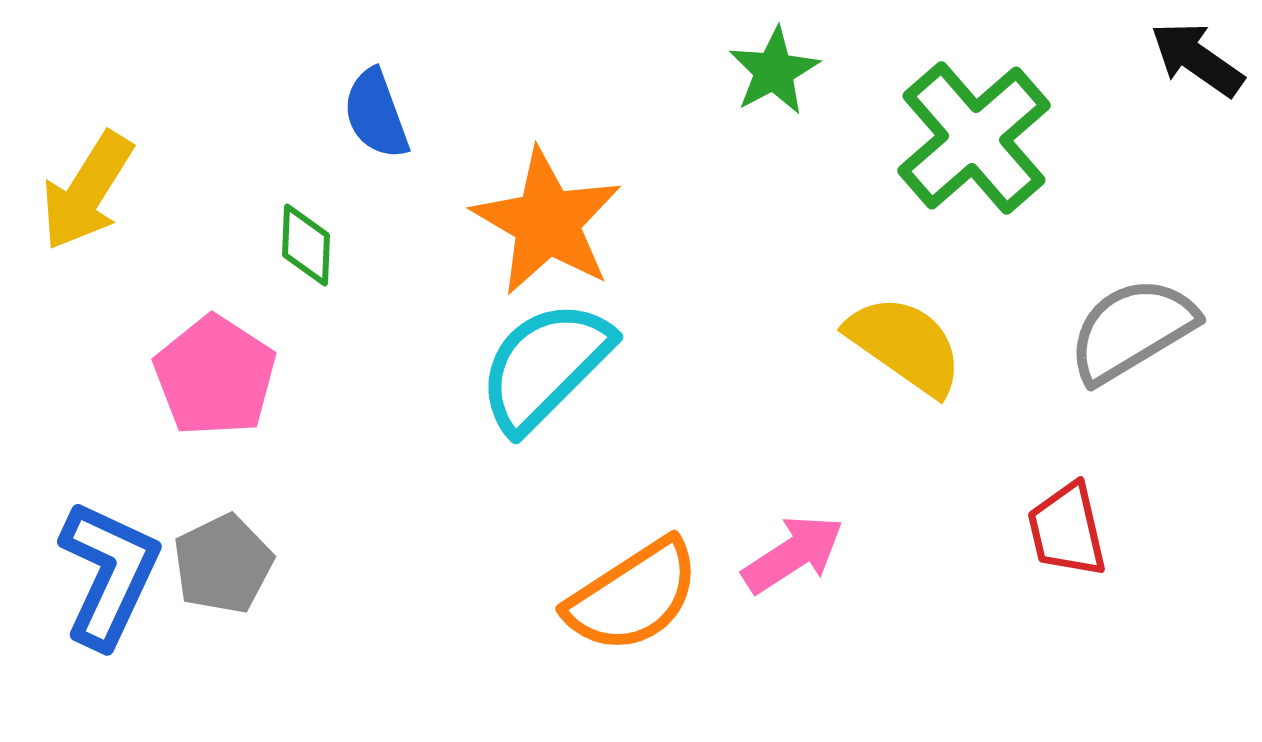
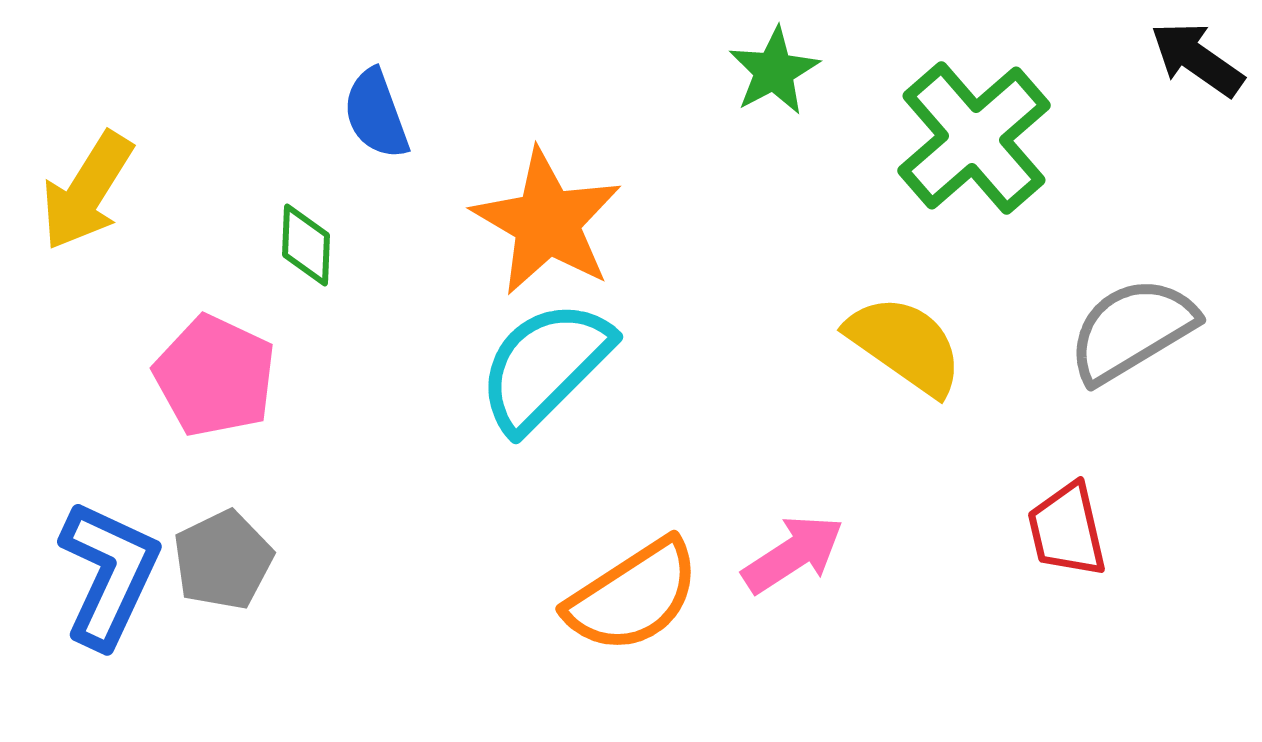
pink pentagon: rotated 8 degrees counterclockwise
gray pentagon: moved 4 px up
